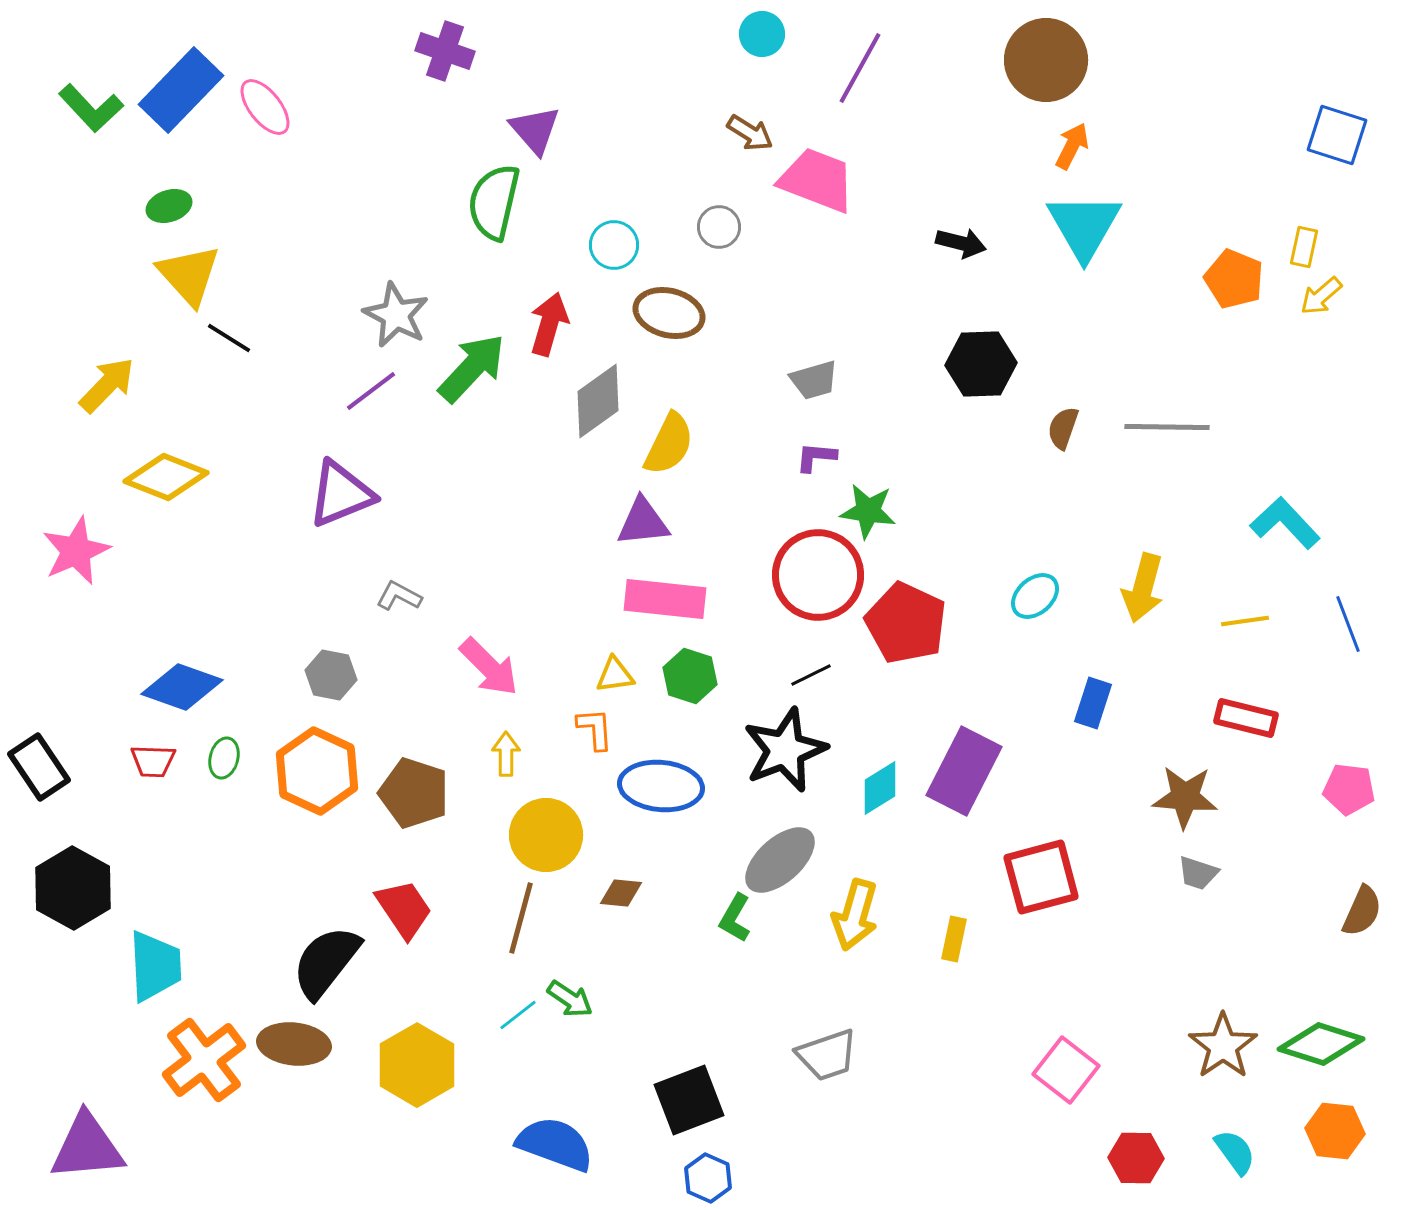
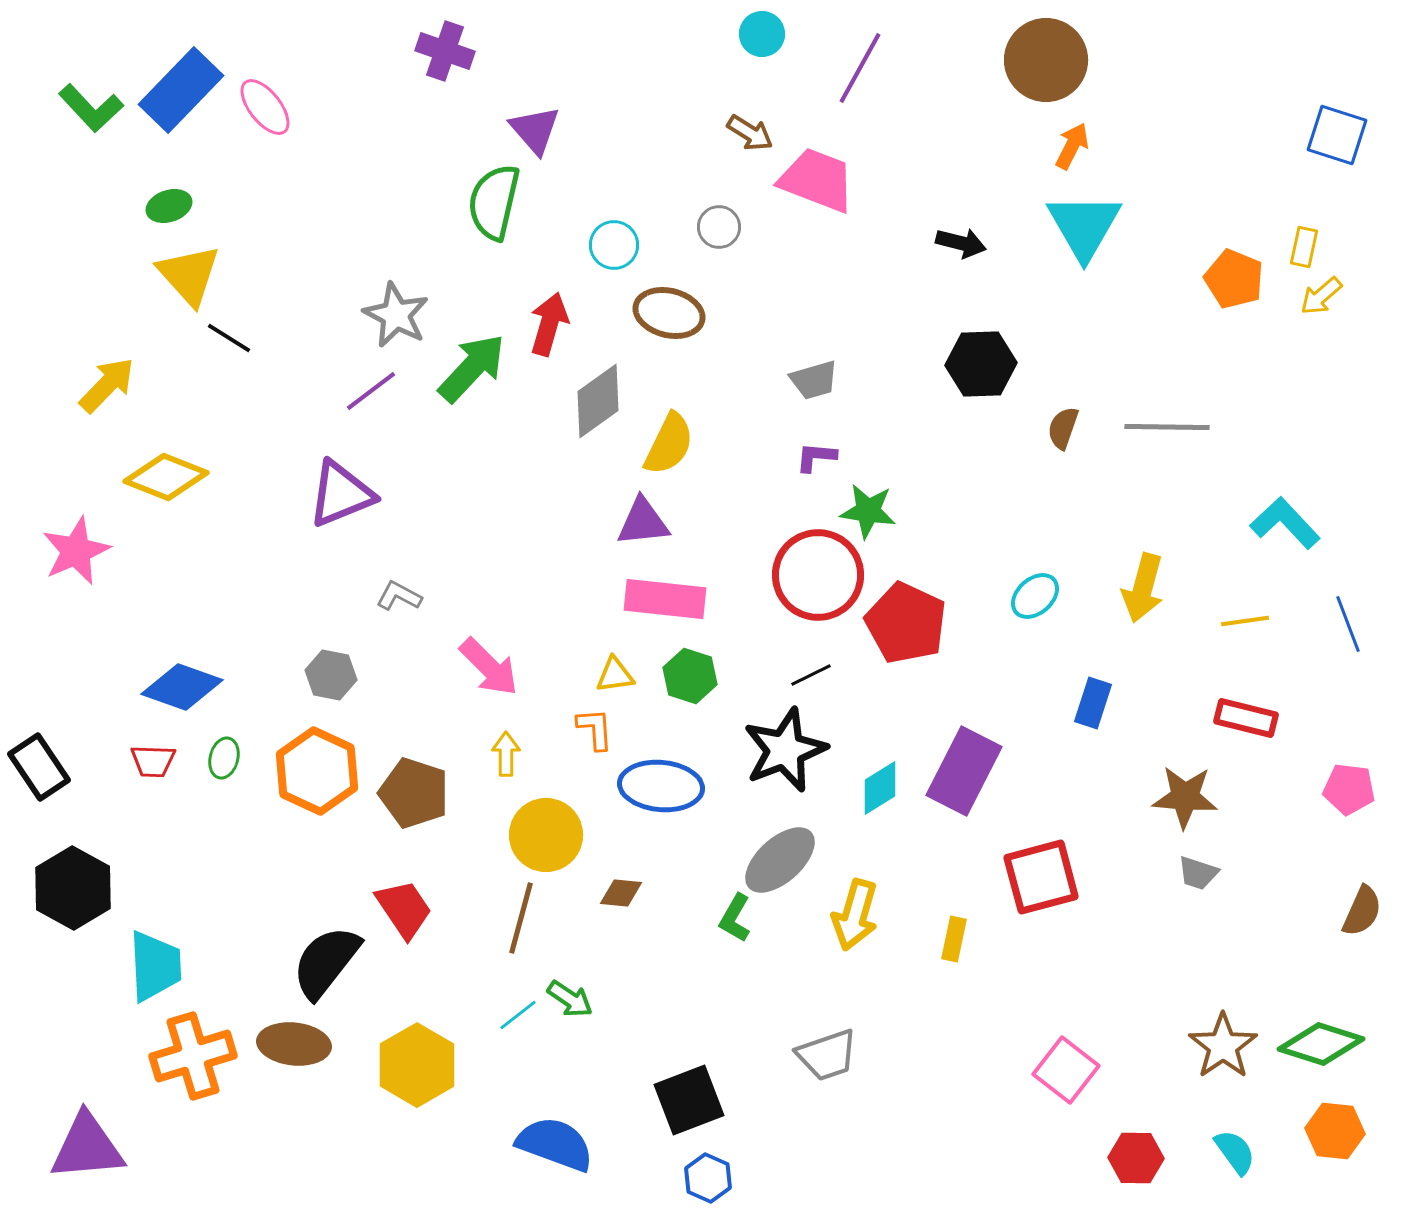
orange cross at (204, 1060): moved 11 px left, 4 px up; rotated 20 degrees clockwise
